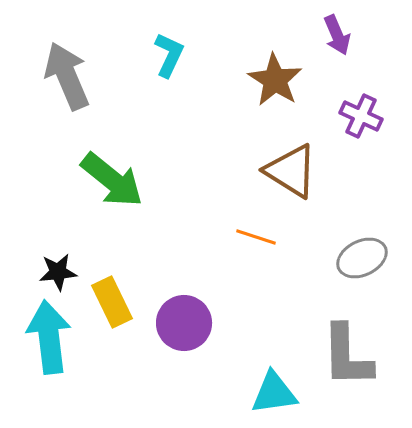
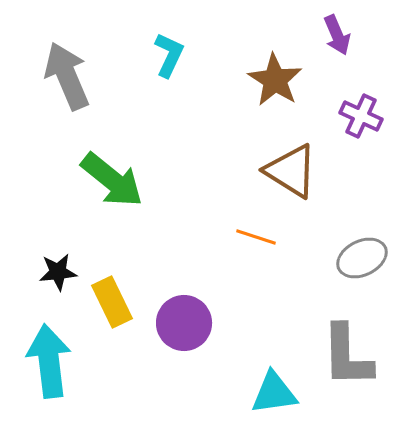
cyan arrow: moved 24 px down
